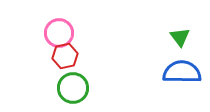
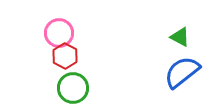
green triangle: rotated 25 degrees counterclockwise
red hexagon: rotated 20 degrees counterclockwise
blue semicircle: rotated 39 degrees counterclockwise
